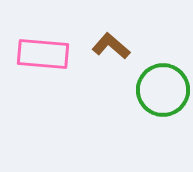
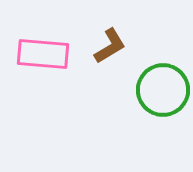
brown L-shape: moved 1 px left; rotated 108 degrees clockwise
